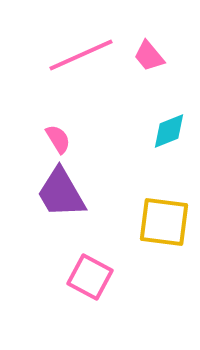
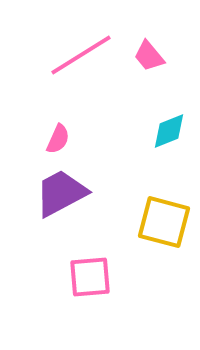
pink line: rotated 8 degrees counterclockwise
pink semicircle: rotated 56 degrees clockwise
purple trapezoid: rotated 92 degrees clockwise
yellow square: rotated 8 degrees clockwise
pink square: rotated 33 degrees counterclockwise
